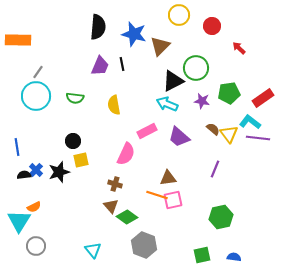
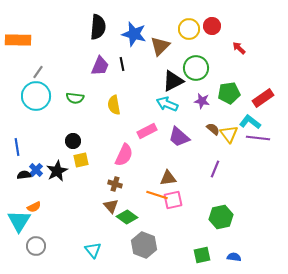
yellow circle at (179, 15): moved 10 px right, 14 px down
pink semicircle at (126, 154): moved 2 px left, 1 px down
black star at (59, 172): moved 2 px left, 1 px up; rotated 10 degrees counterclockwise
